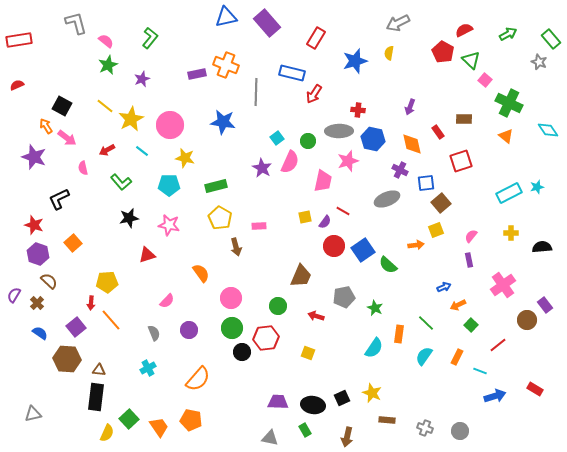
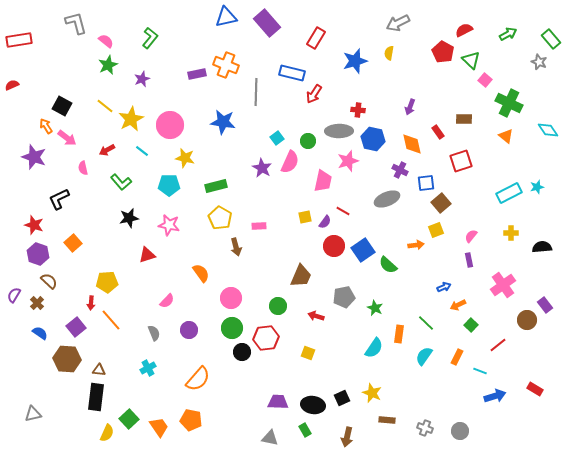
red semicircle at (17, 85): moved 5 px left
